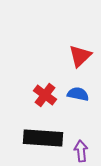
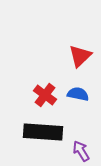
black rectangle: moved 6 px up
purple arrow: rotated 25 degrees counterclockwise
